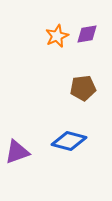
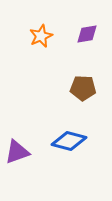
orange star: moved 16 px left
brown pentagon: rotated 10 degrees clockwise
